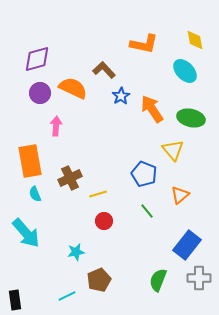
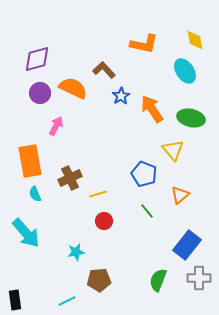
cyan ellipse: rotated 10 degrees clockwise
pink arrow: rotated 24 degrees clockwise
brown pentagon: rotated 20 degrees clockwise
cyan line: moved 5 px down
